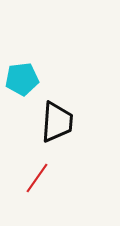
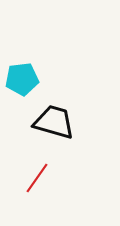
black trapezoid: moved 3 px left; rotated 78 degrees counterclockwise
